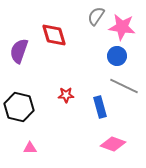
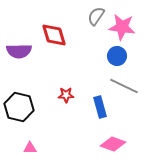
purple semicircle: rotated 110 degrees counterclockwise
